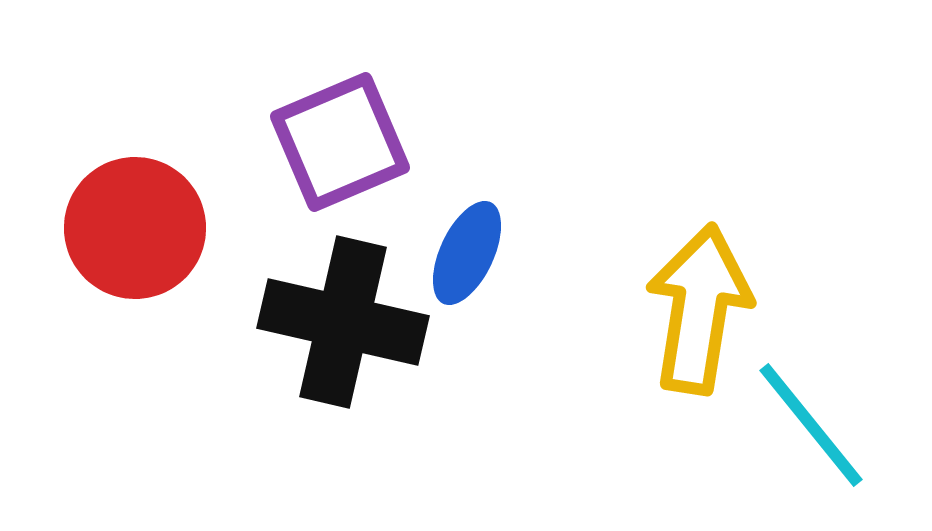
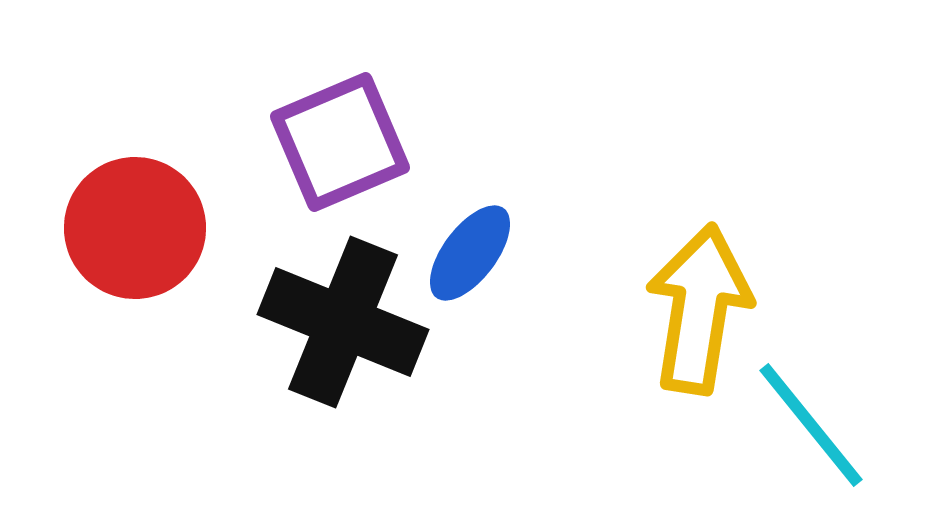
blue ellipse: moved 3 px right; rotated 12 degrees clockwise
black cross: rotated 9 degrees clockwise
